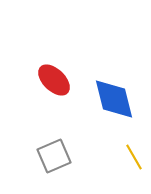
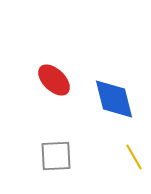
gray square: moved 2 px right; rotated 20 degrees clockwise
